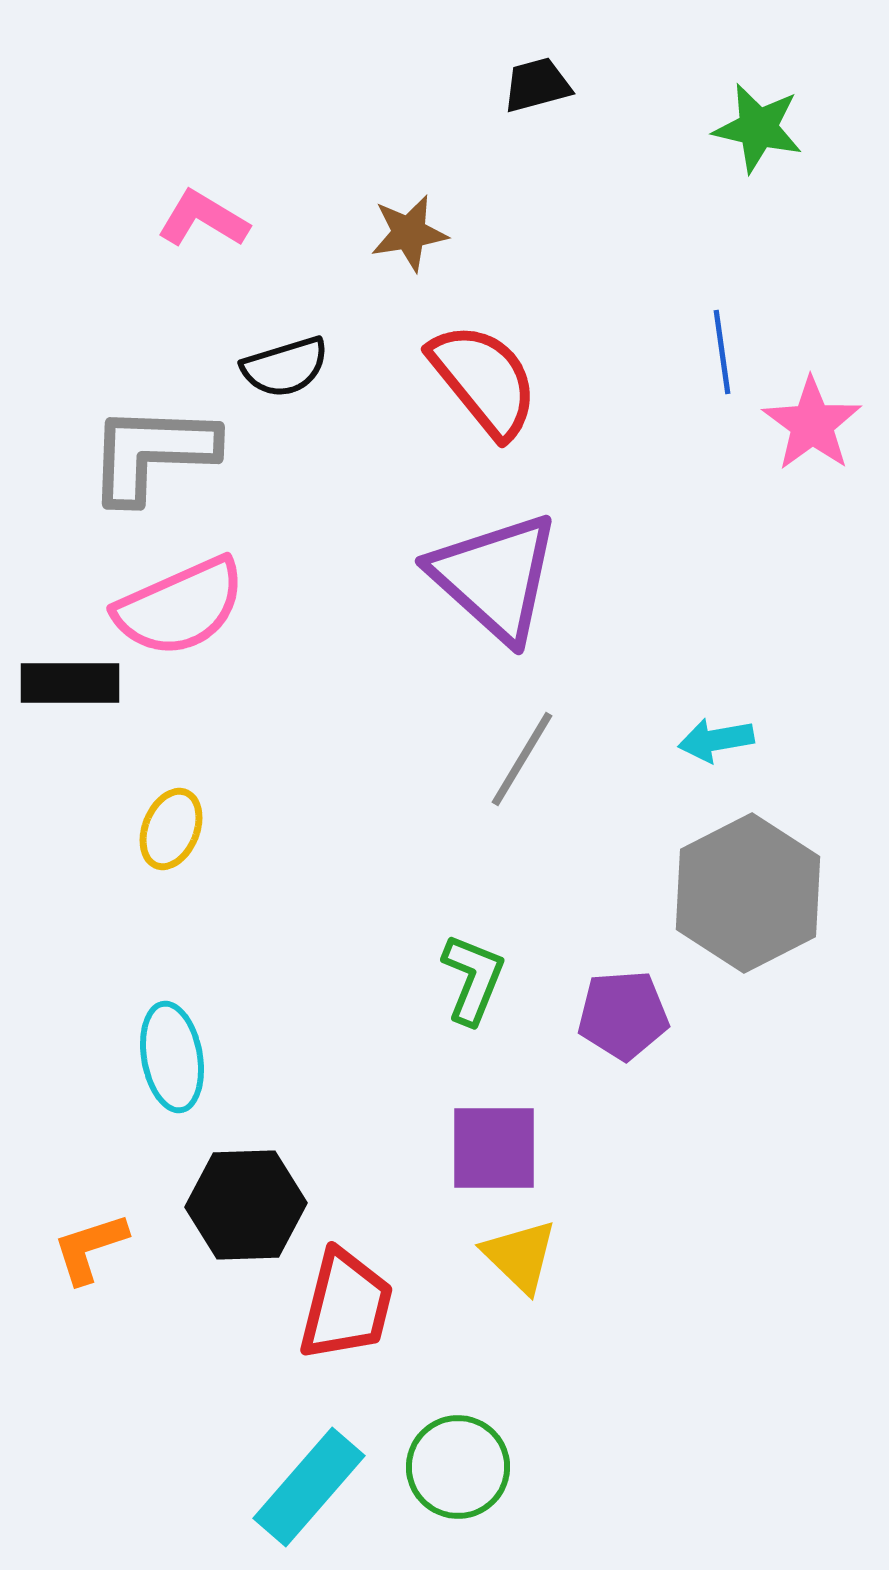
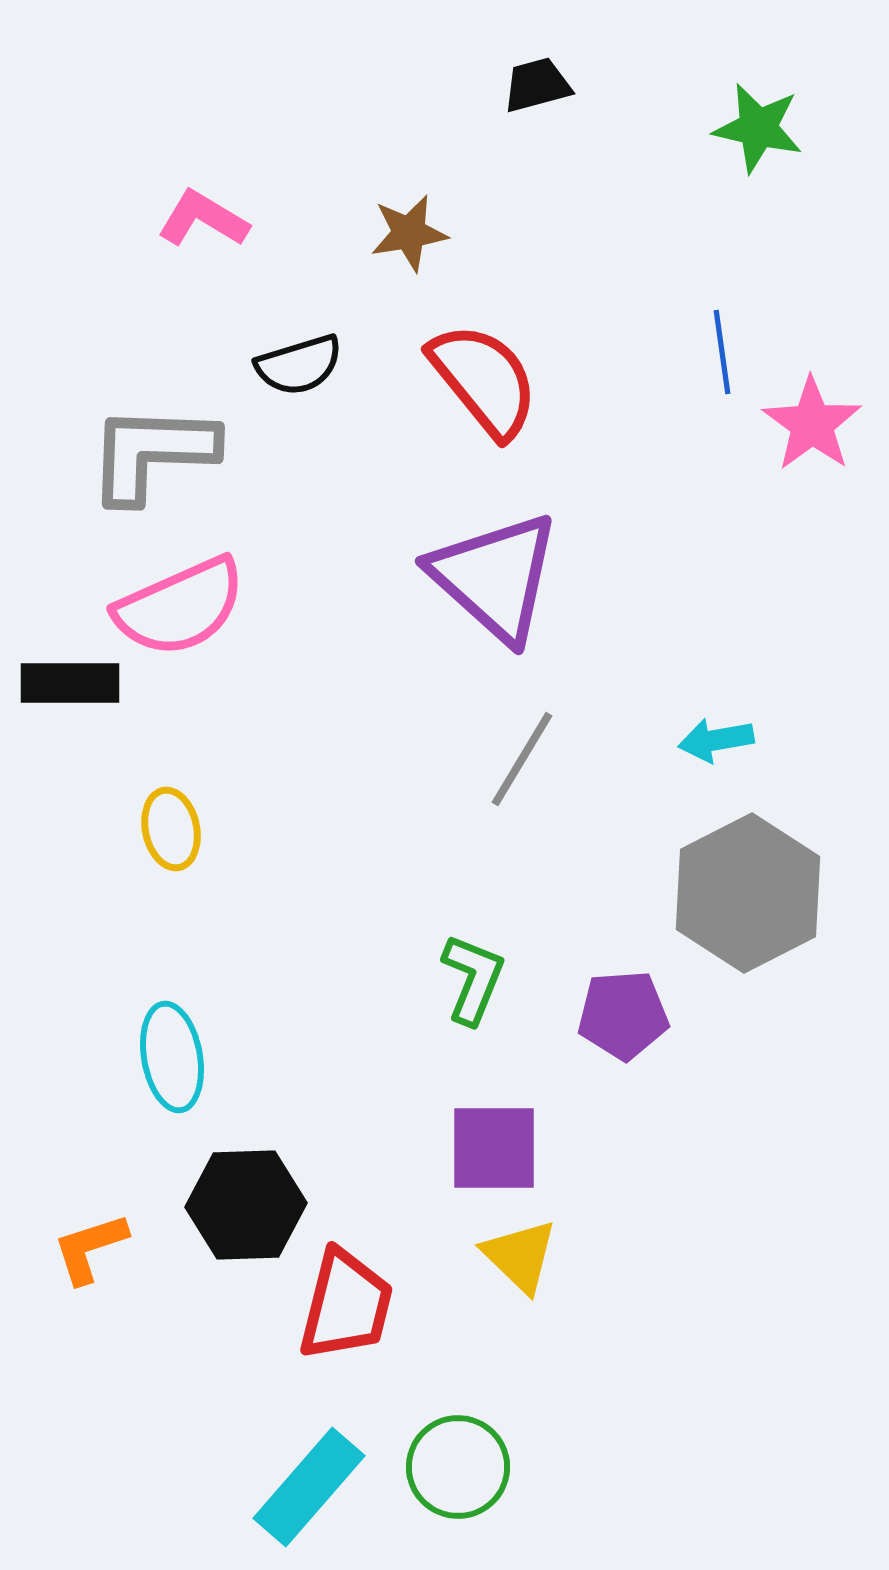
black semicircle: moved 14 px right, 2 px up
yellow ellipse: rotated 34 degrees counterclockwise
